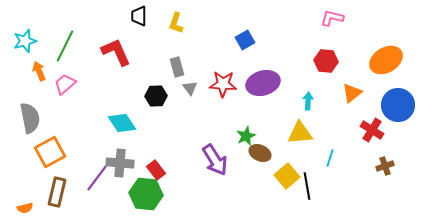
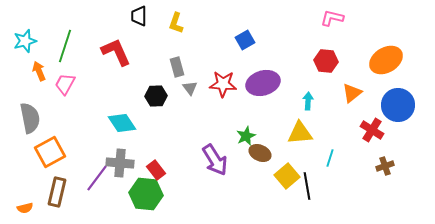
green line: rotated 8 degrees counterclockwise
pink trapezoid: rotated 20 degrees counterclockwise
